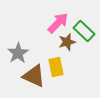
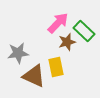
gray star: rotated 25 degrees clockwise
